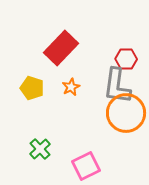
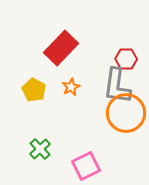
yellow pentagon: moved 2 px right, 2 px down; rotated 10 degrees clockwise
